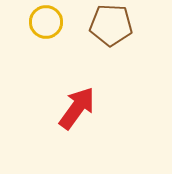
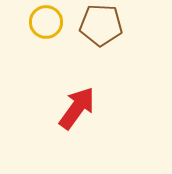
brown pentagon: moved 10 px left
